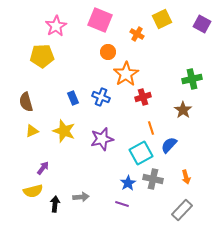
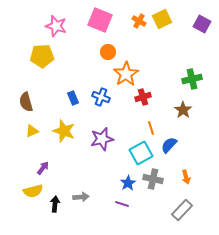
pink star: rotated 25 degrees counterclockwise
orange cross: moved 2 px right, 13 px up
